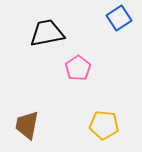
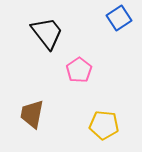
black trapezoid: rotated 63 degrees clockwise
pink pentagon: moved 1 px right, 2 px down
brown trapezoid: moved 5 px right, 11 px up
